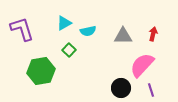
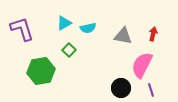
cyan semicircle: moved 3 px up
gray triangle: rotated 12 degrees clockwise
pink semicircle: rotated 16 degrees counterclockwise
